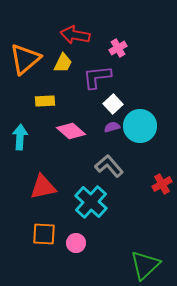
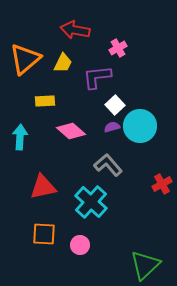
red arrow: moved 5 px up
white square: moved 2 px right, 1 px down
gray L-shape: moved 1 px left, 1 px up
pink circle: moved 4 px right, 2 px down
